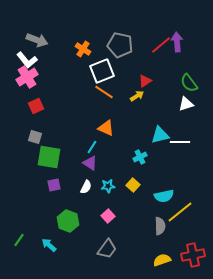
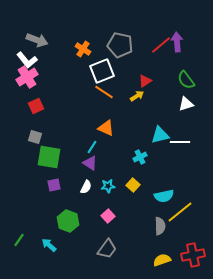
green semicircle: moved 3 px left, 3 px up
